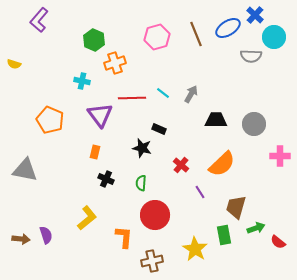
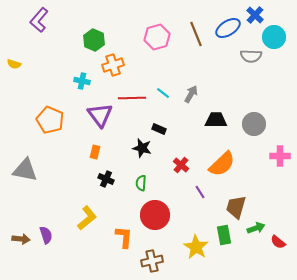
orange cross: moved 2 px left, 2 px down
yellow star: moved 1 px right, 2 px up
